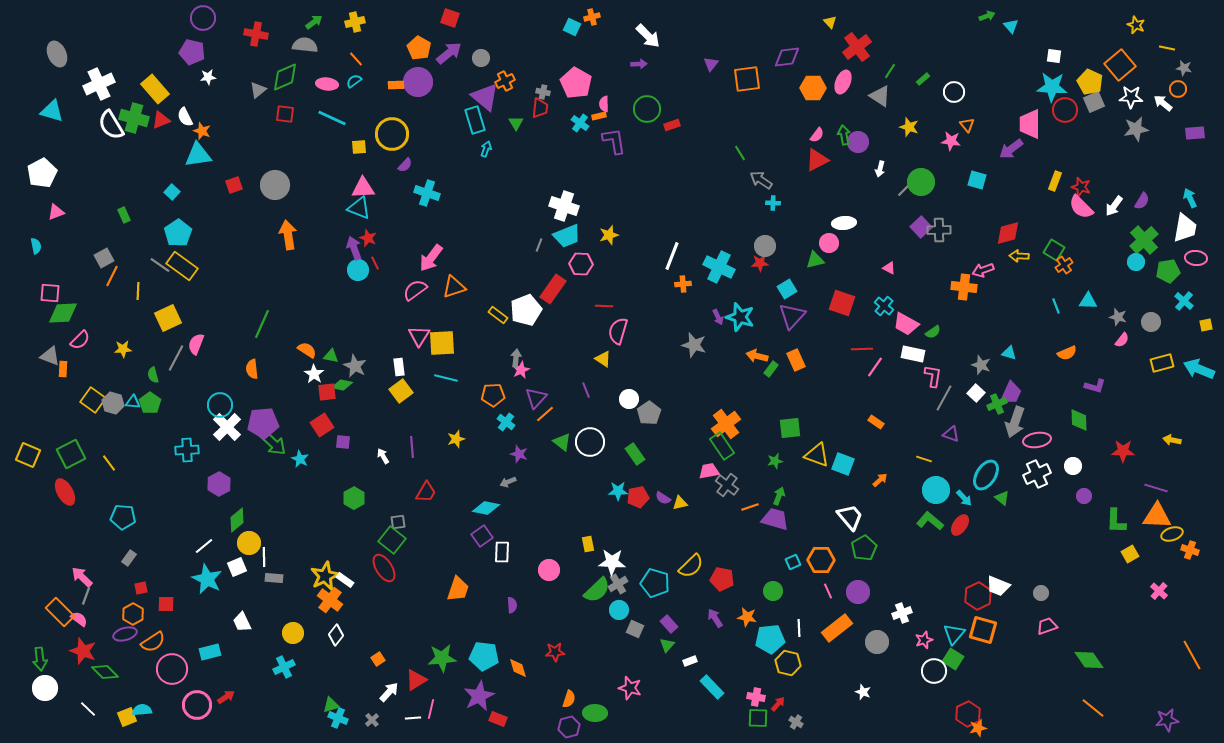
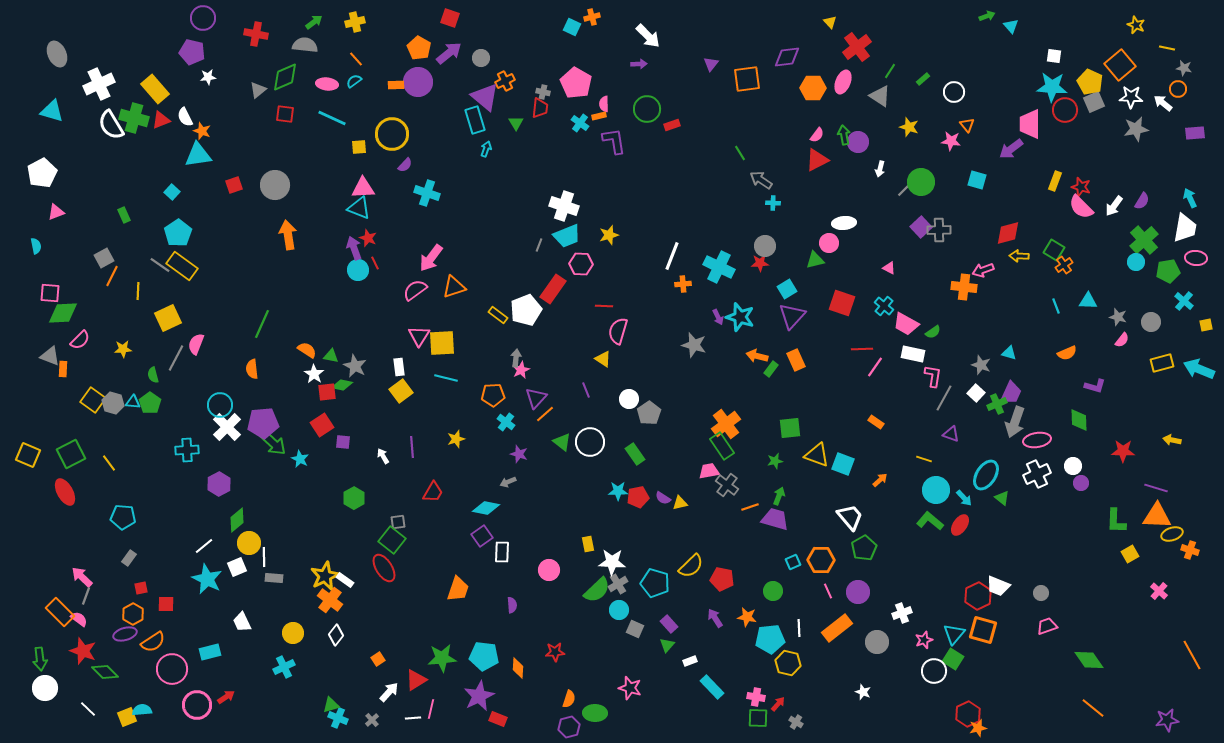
red trapezoid at (426, 492): moved 7 px right
purple circle at (1084, 496): moved 3 px left, 13 px up
orange diamond at (518, 668): rotated 20 degrees clockwise
